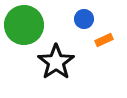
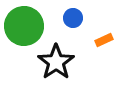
blue circle: moved 11 px left, 1 px up
green circle: moved 1 px down
